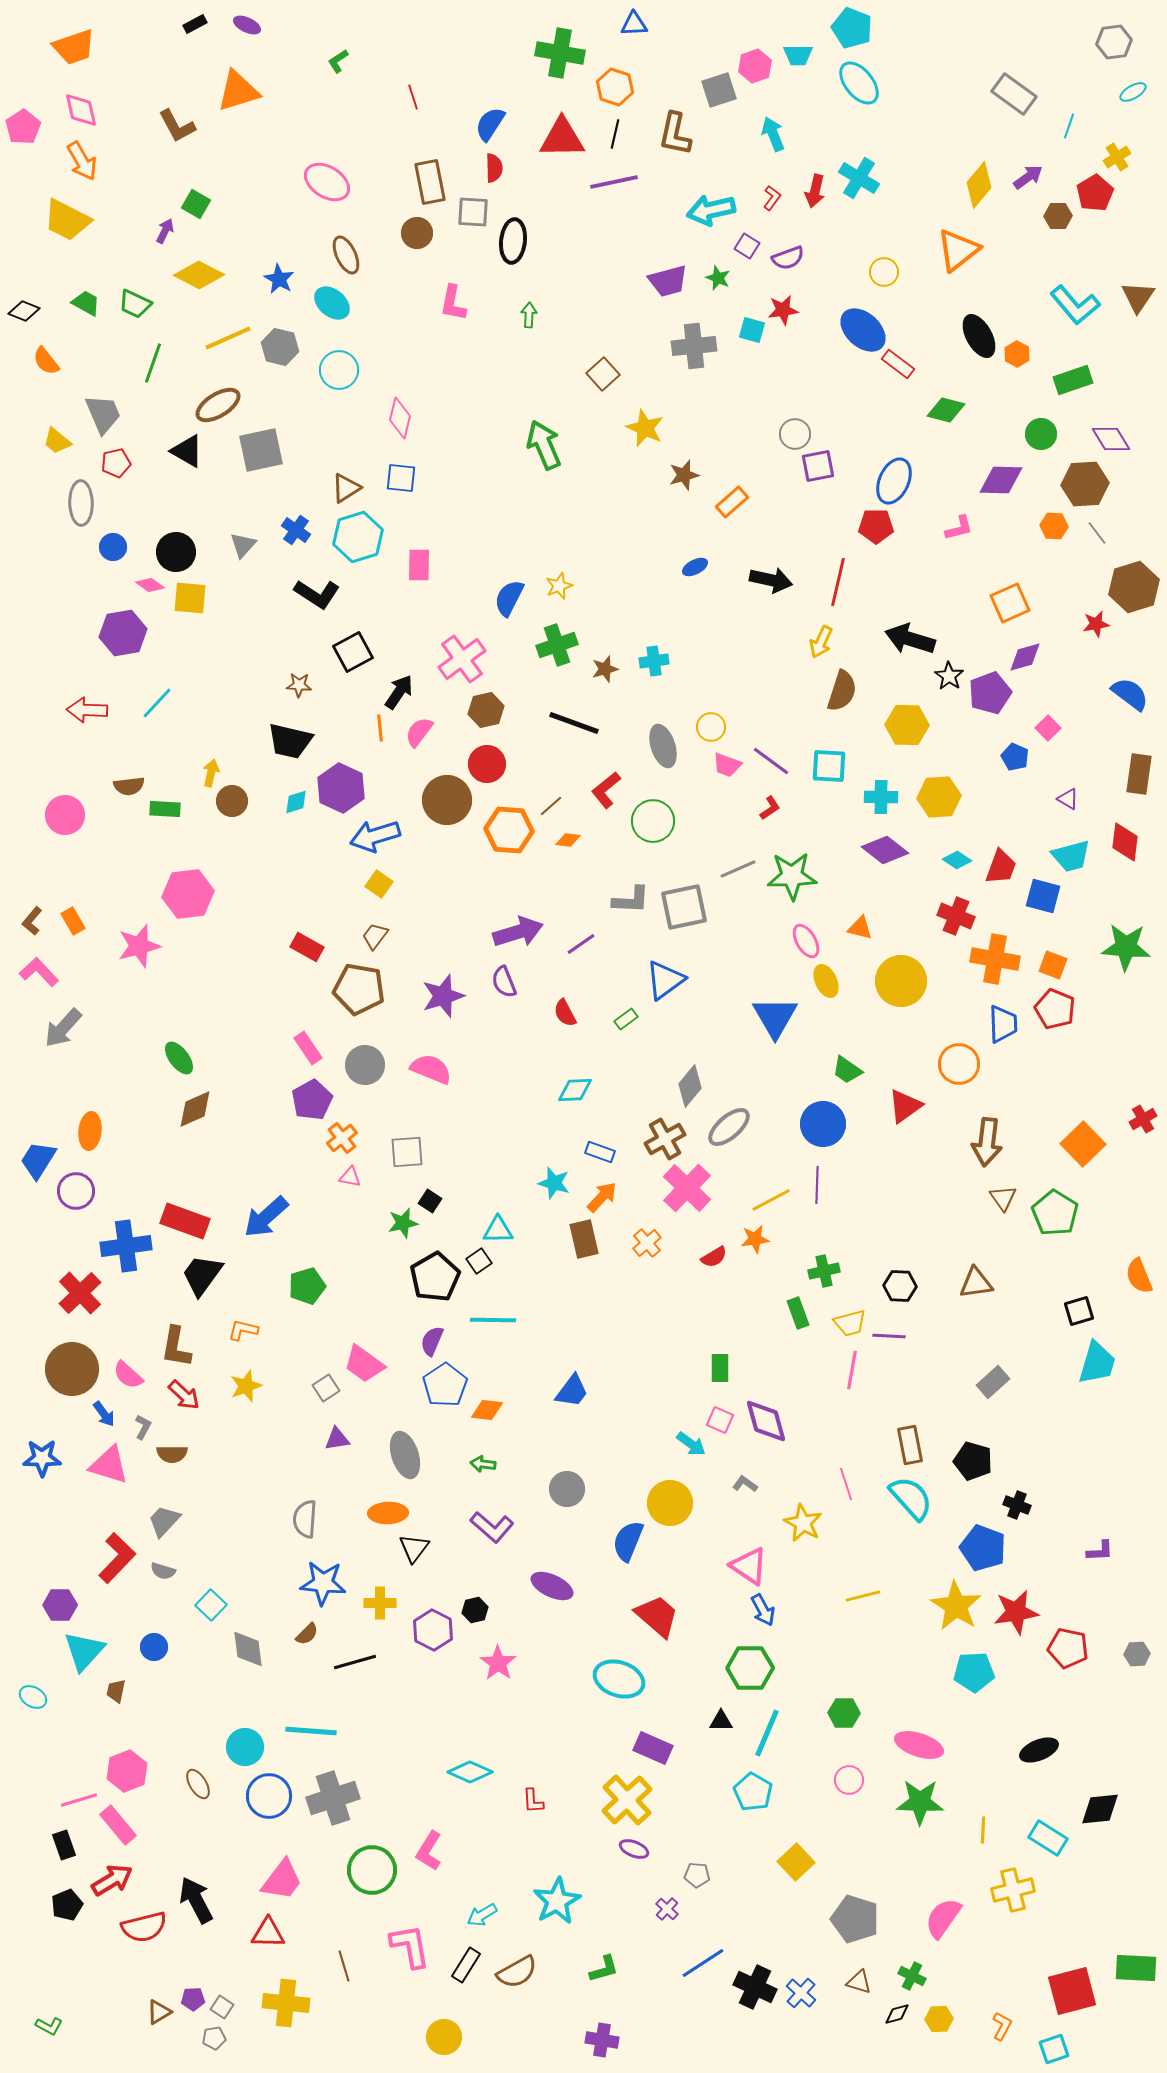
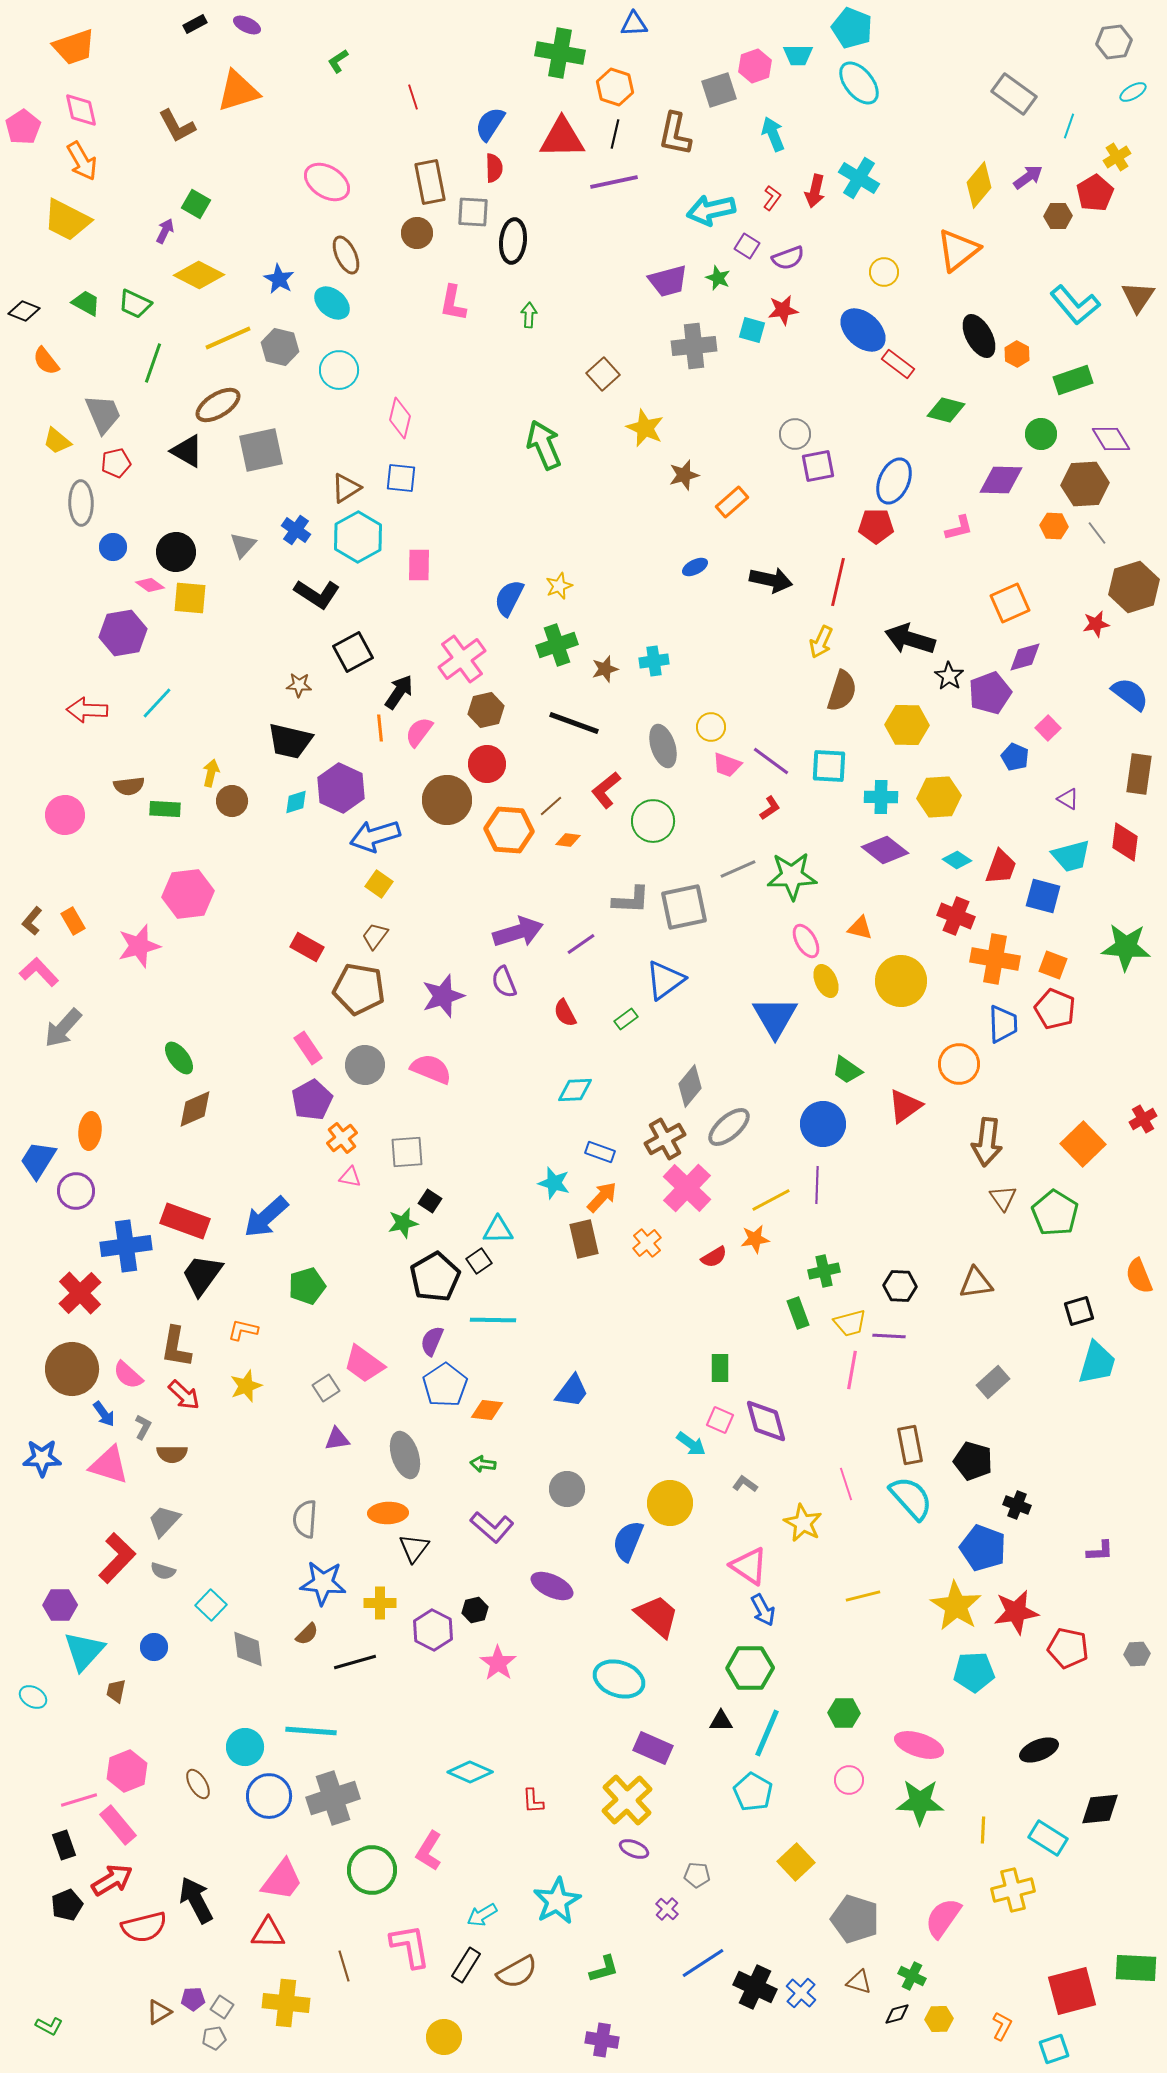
cyan hexagon at (358, 537): rotated 12 degrees counterclockwise
